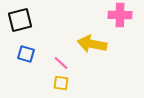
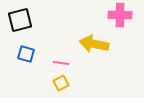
yellow arrow: moved 2 px right
pink line: rotated 35 degrees counterclockwise
yellow square: rotated 35 degrees counterclockwise
